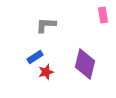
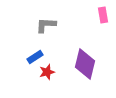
red star: moved 1 px right
